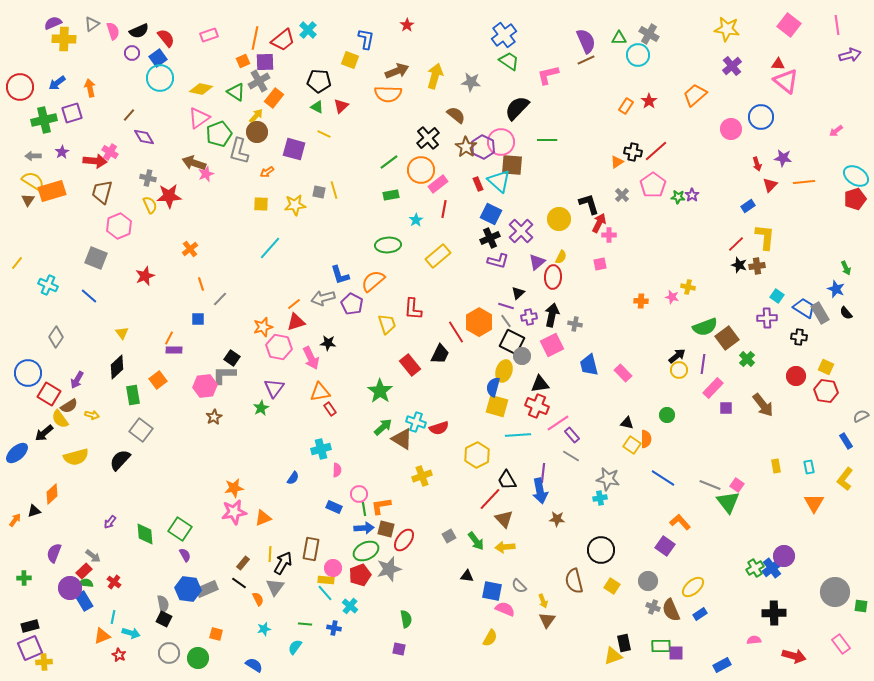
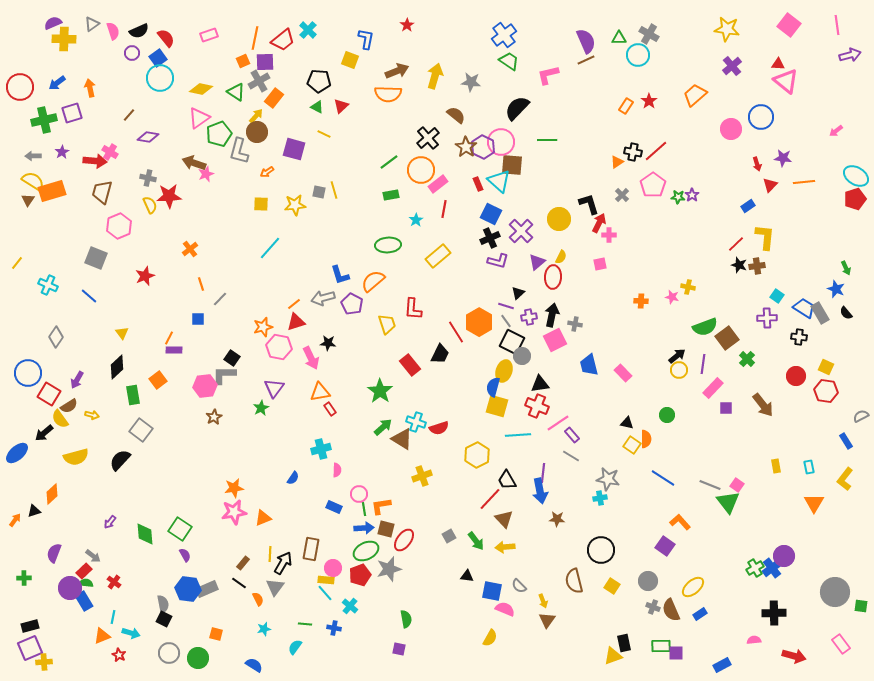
purple diamond at (144, 137): moved 4 px right; rotated 50 degrees counterclockwise
pink square at (552, 345): moved 3 px right, 5 px up
